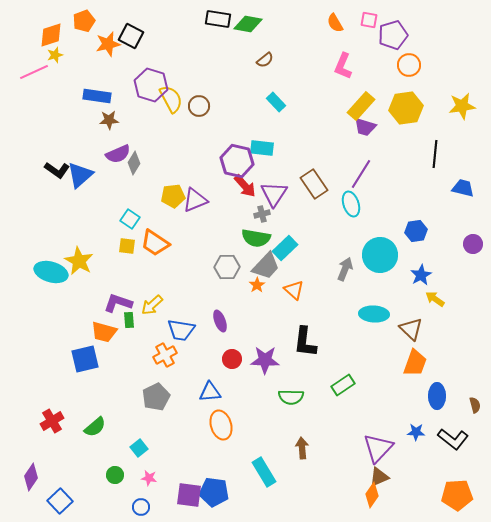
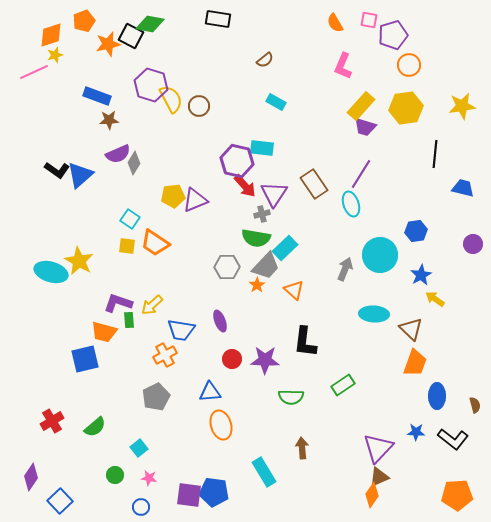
green diamond at (248, 24): moved 98 px left
blue rectangle at (97, 96): rotated 12 degrees clockwise
cyan rectangle at (276, 102): rotated 18 degrees counterclockwise
